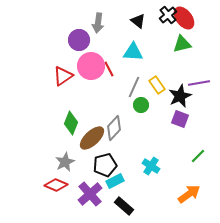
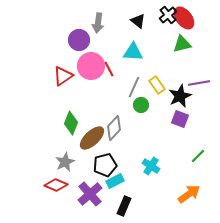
black rectangle: rotated 72 degrees clockwise
